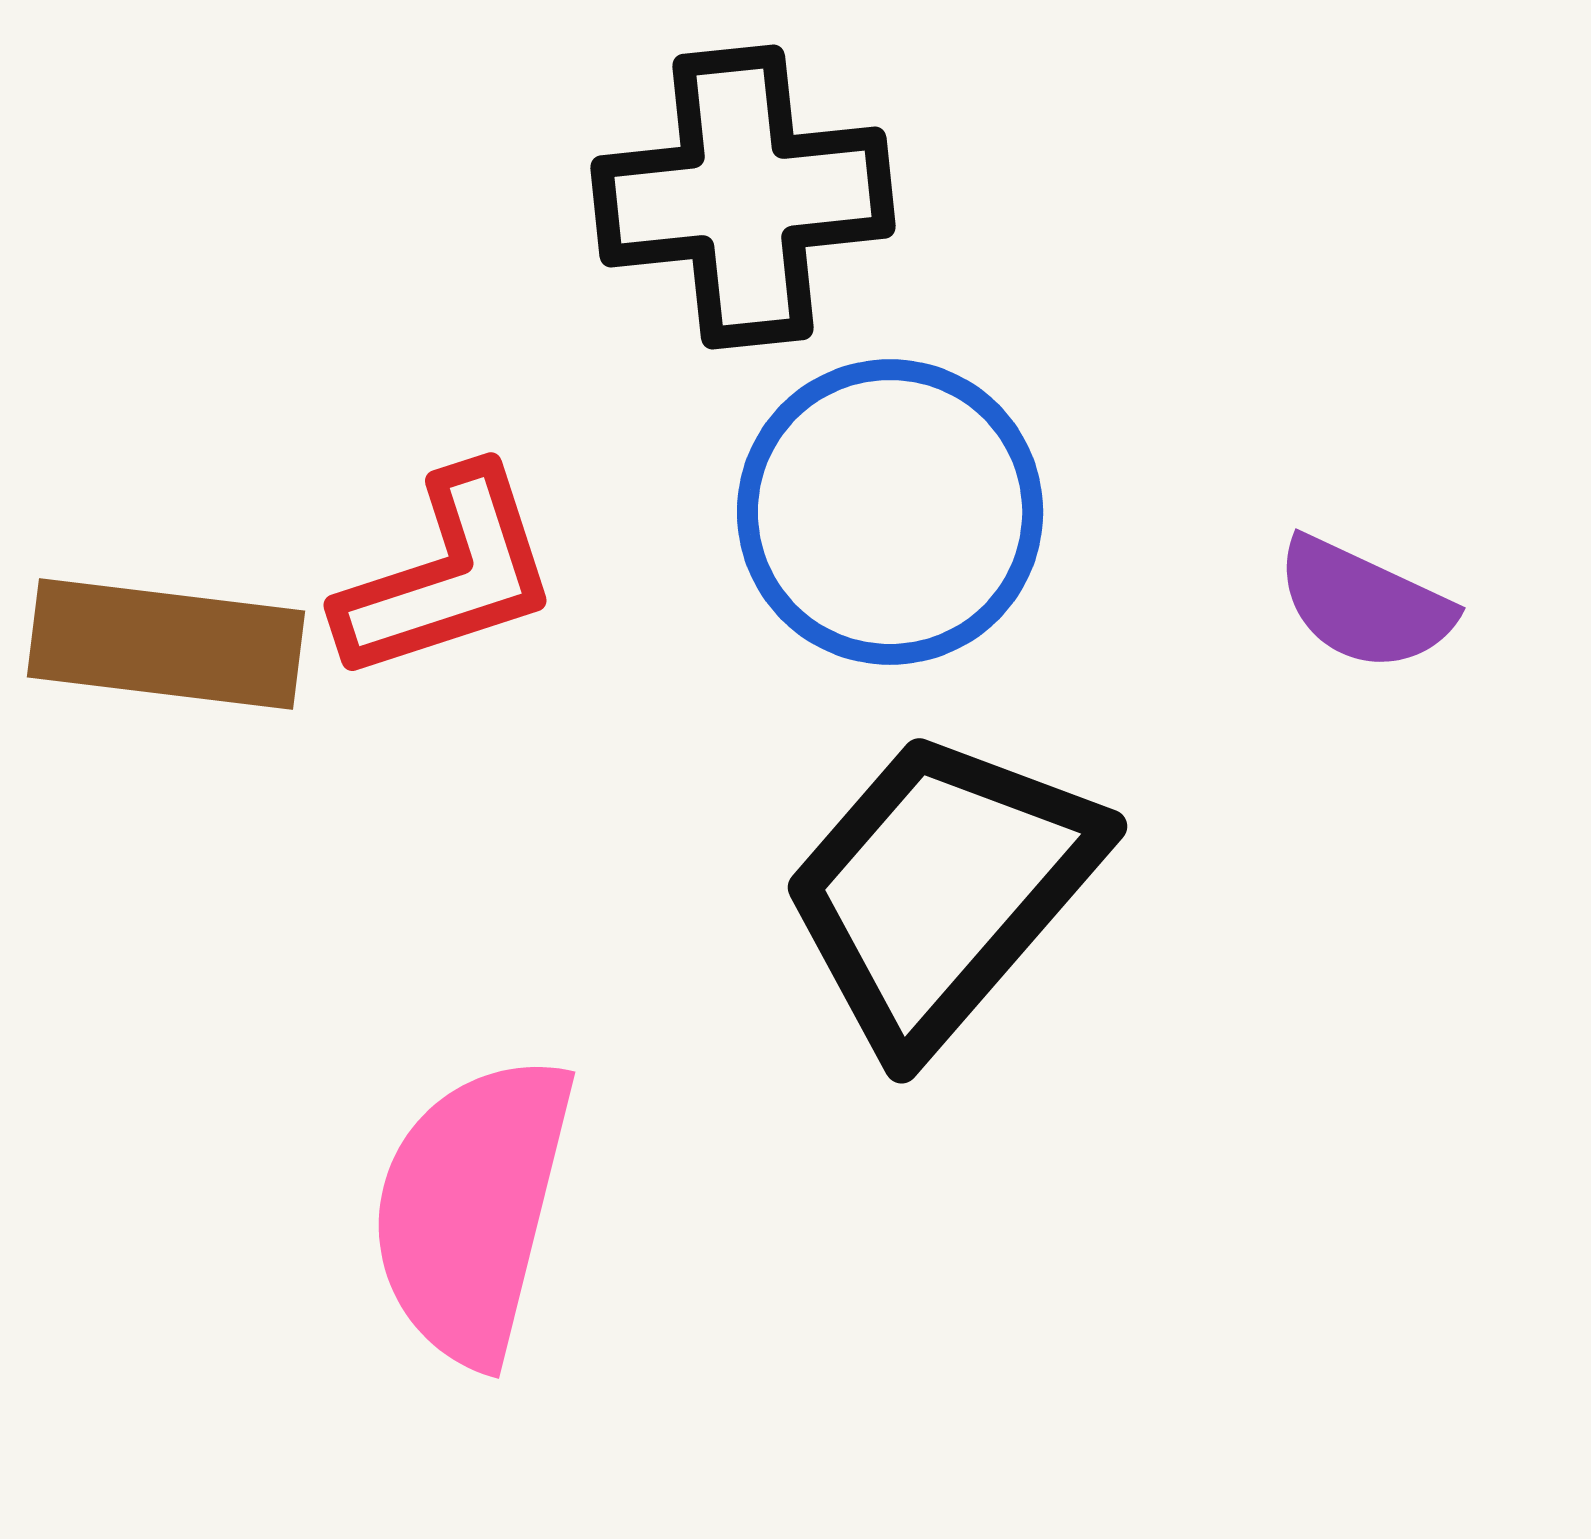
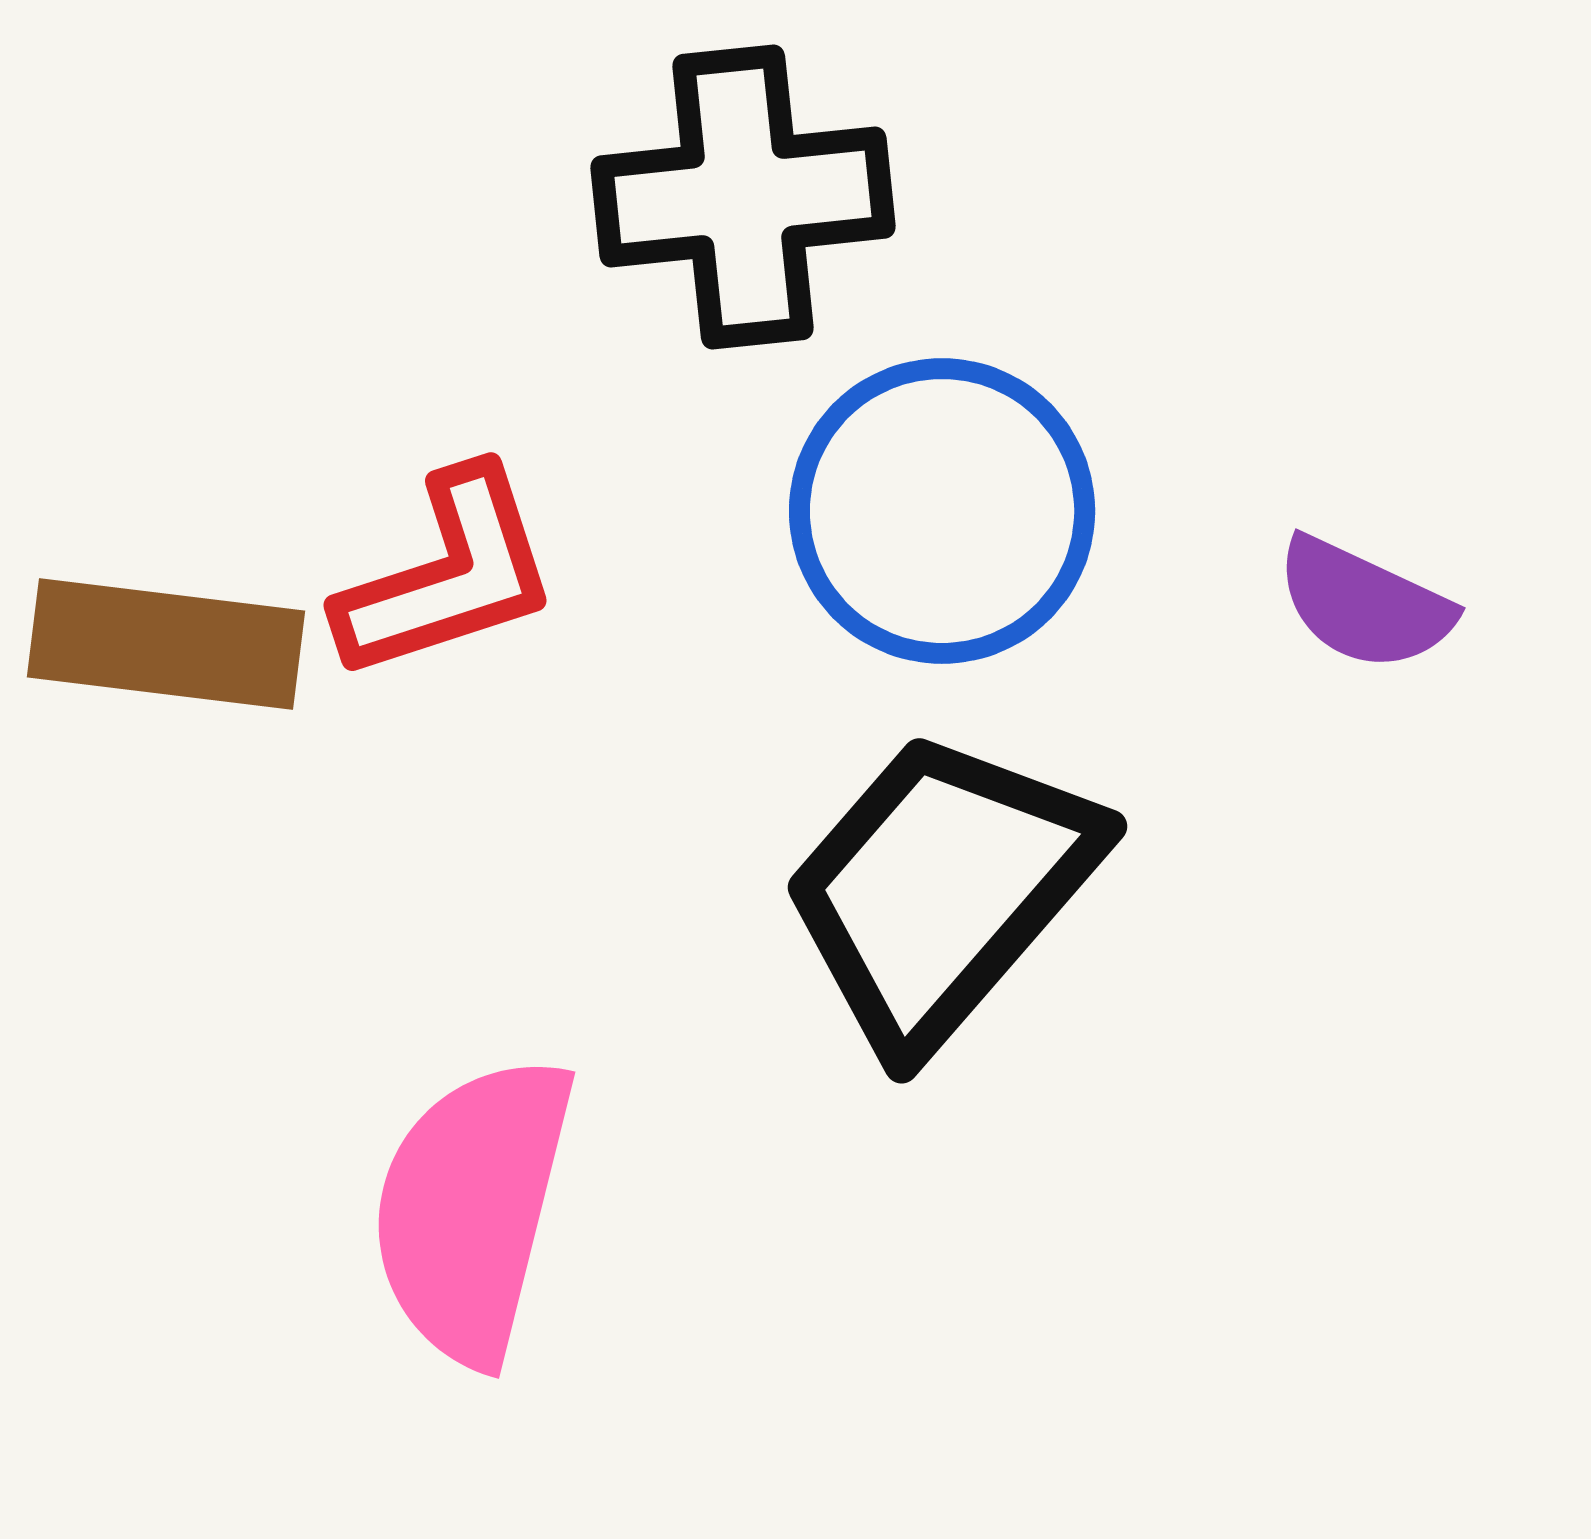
blue circle: moved 52 px right, 1 px up
